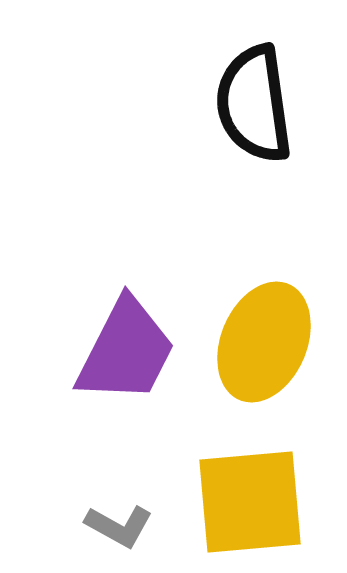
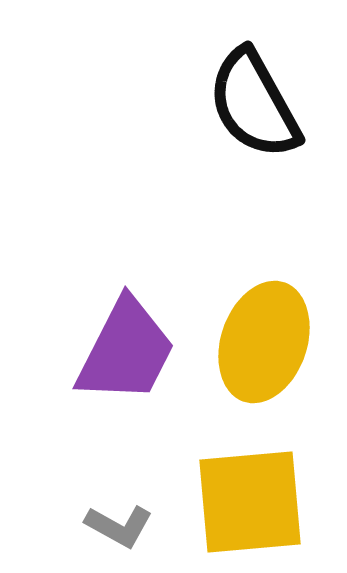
black semicircle: rotated 21 degrees counterclockwise
yellow ellipse: rotated 4 degrees counterclockwise
